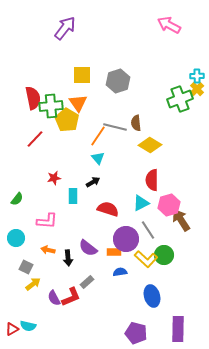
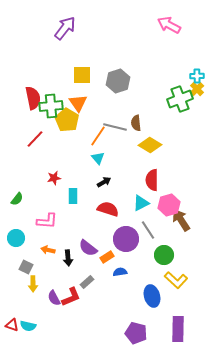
black arrow at (93, 182): moved 11 px right
orange rectangle at (114, 252): moved 7 px left, 5 px down; rotated 32 degrees counterclockwise
yellow L-shape at (146, 259): moved 30 px right, 21 px down
yellow arrow at (33, 284): rotated 126 degrees clockwise
red triangle at (12, 329): moved 4 px up; rotated 48 degrees clockwise
